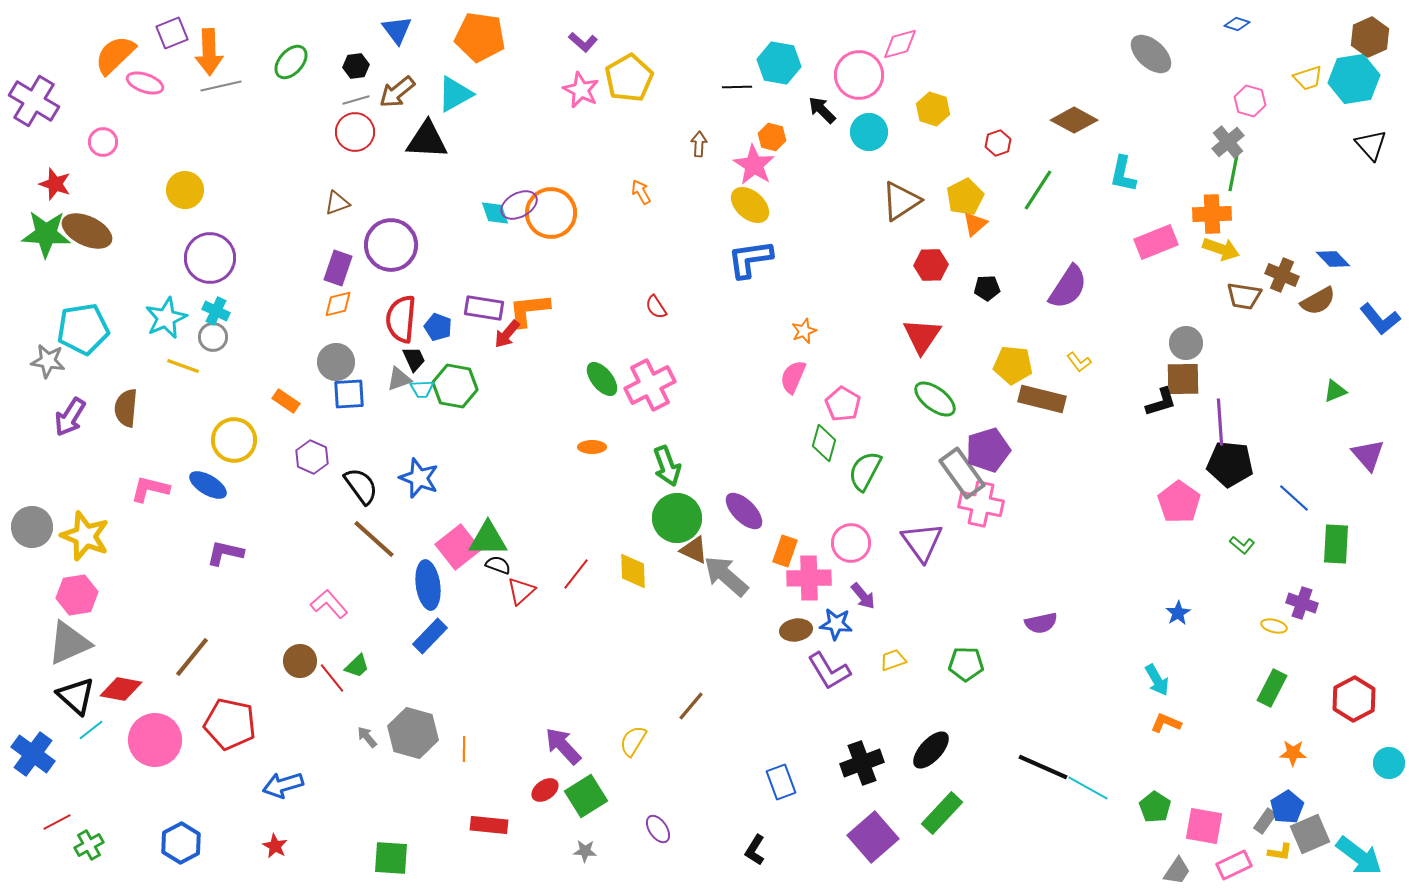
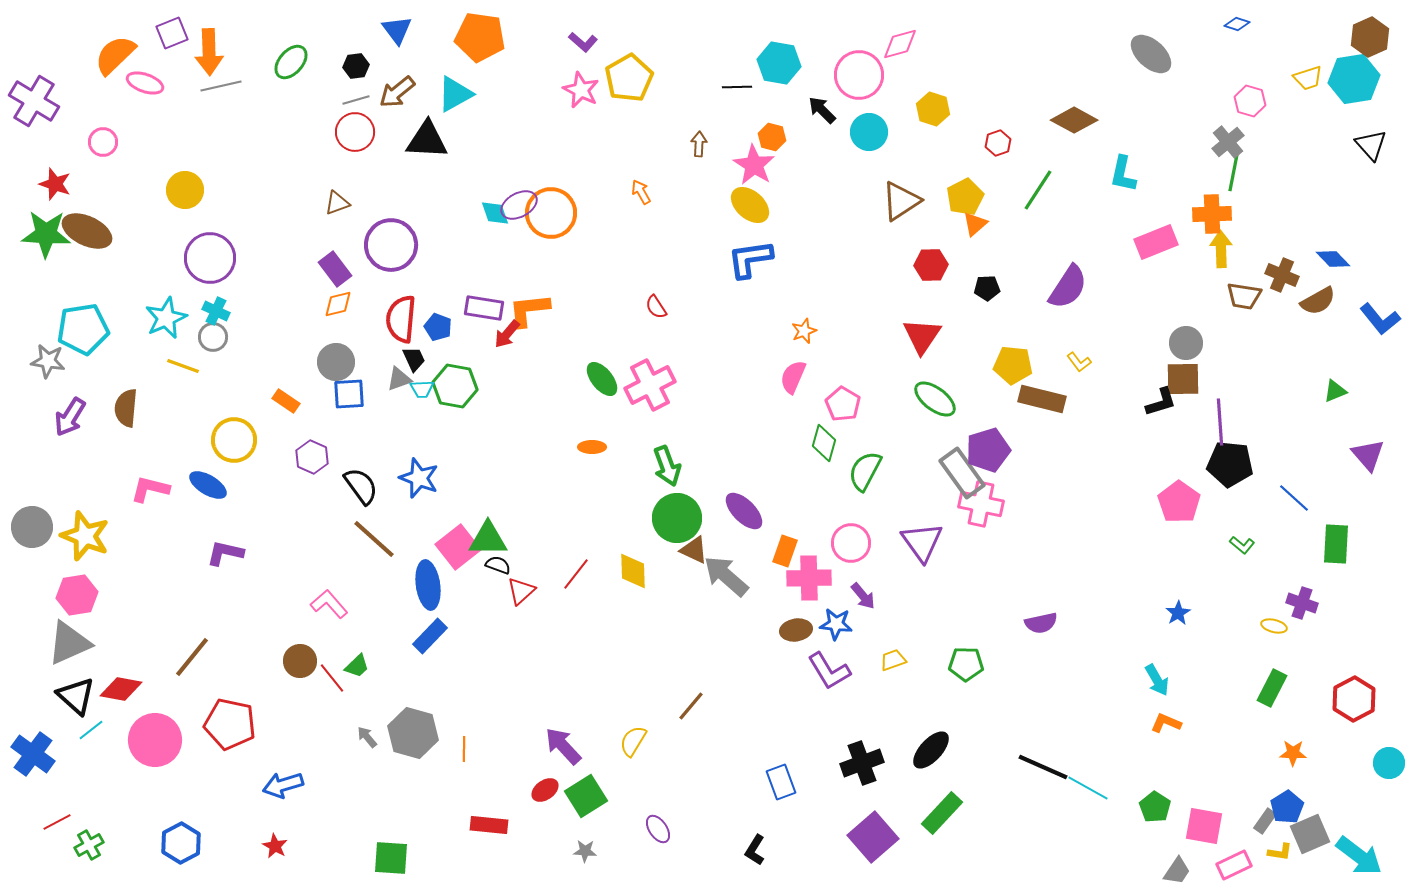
yellow arrow at (1221, 249): rotated 111 degrees counterclockwise
purple rectangle at (338, 268): moved 3 px left, 1 px down; rotated 56 degrees counterclockwise
